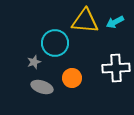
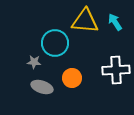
cyan arrow: rotated 84 degrees clockwise
gray star: rotated 24 degrees clockwise
white cross: moved 2 px down
